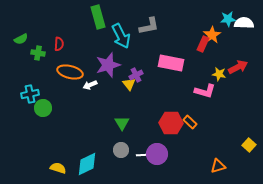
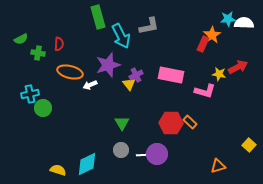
pink rectangle: moved 12 px down
yellow semicircle: moved 2 px down
